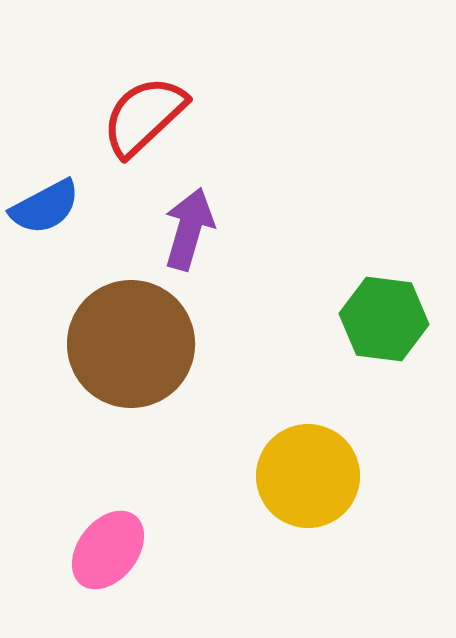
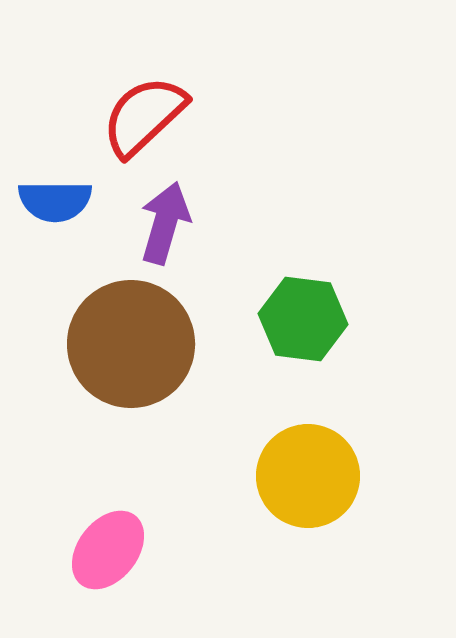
blue semicircle: moved 10 px right, 6 px up; rotated 28 degrees clockwise
purple arrow: moved 24 px left, 6 px up
green hexagon: moved 81 px left
